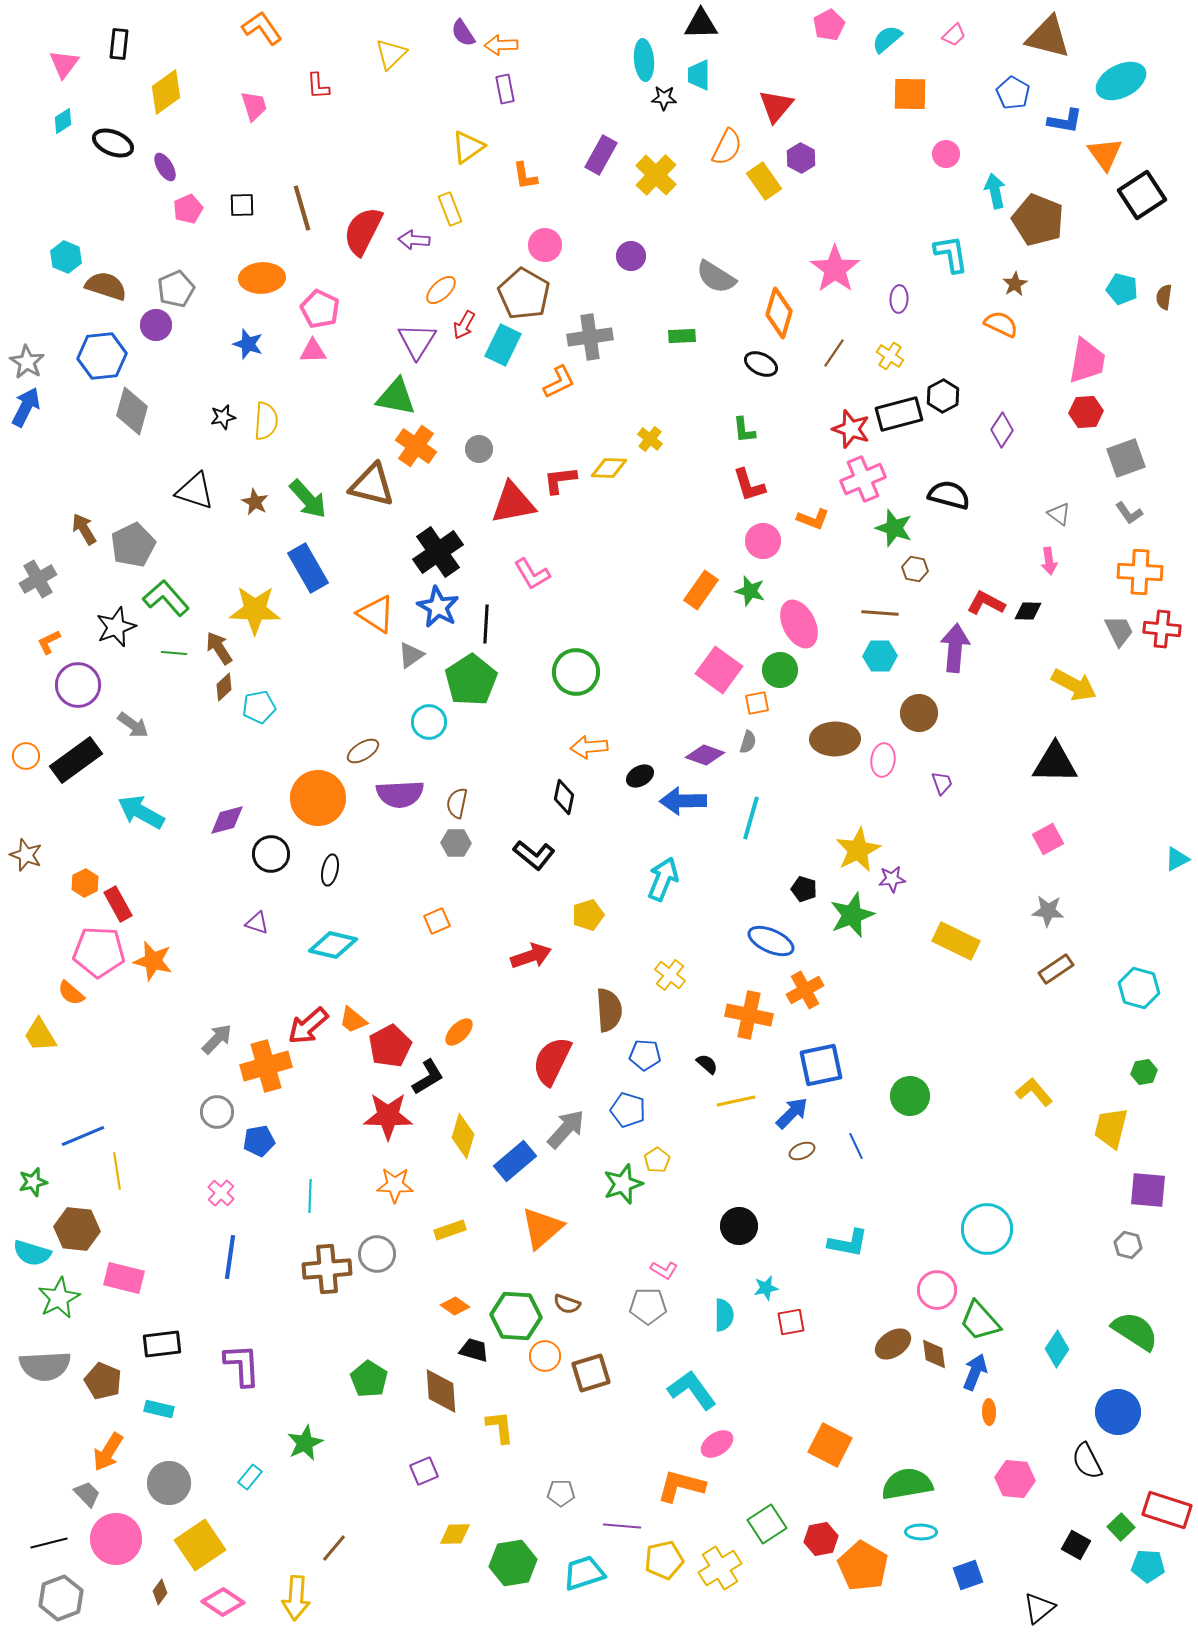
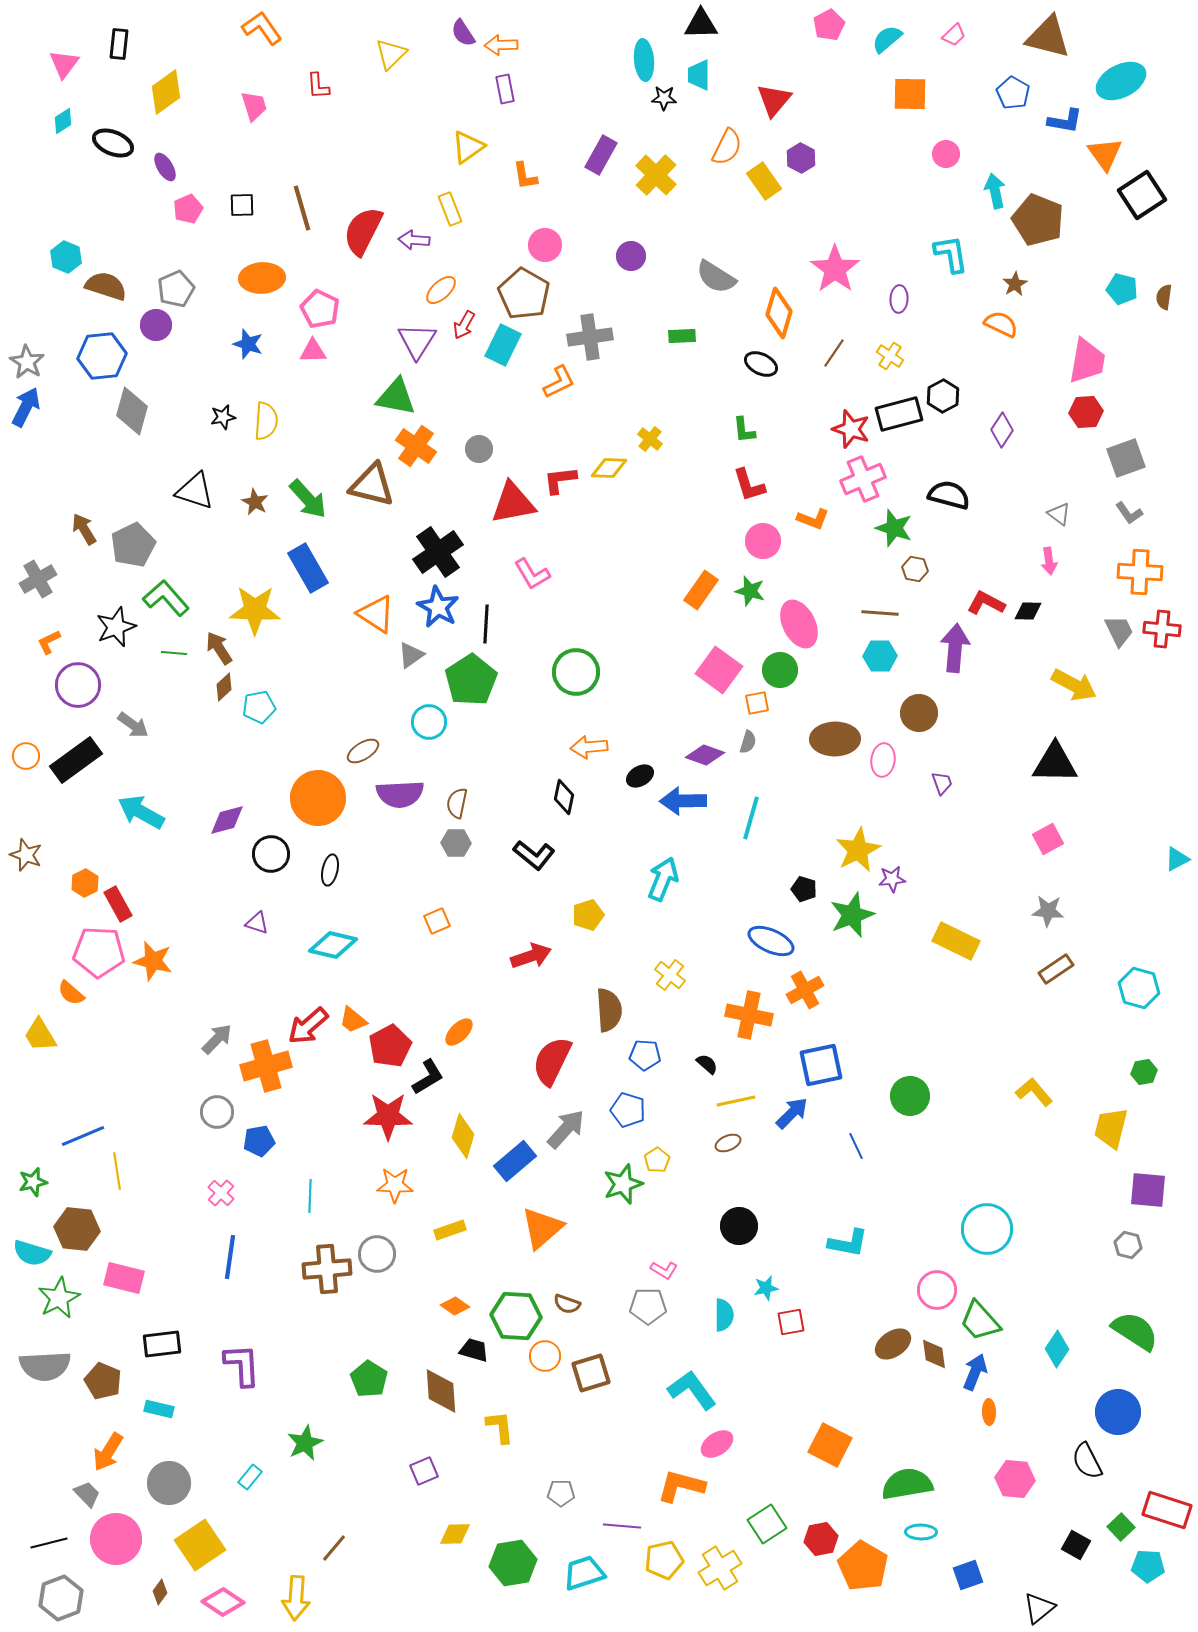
red triangle at (776, 106): moved 2 px left, 6 px up
brown ellipse at (802, 1151): moved 74 px left, 8 px up
